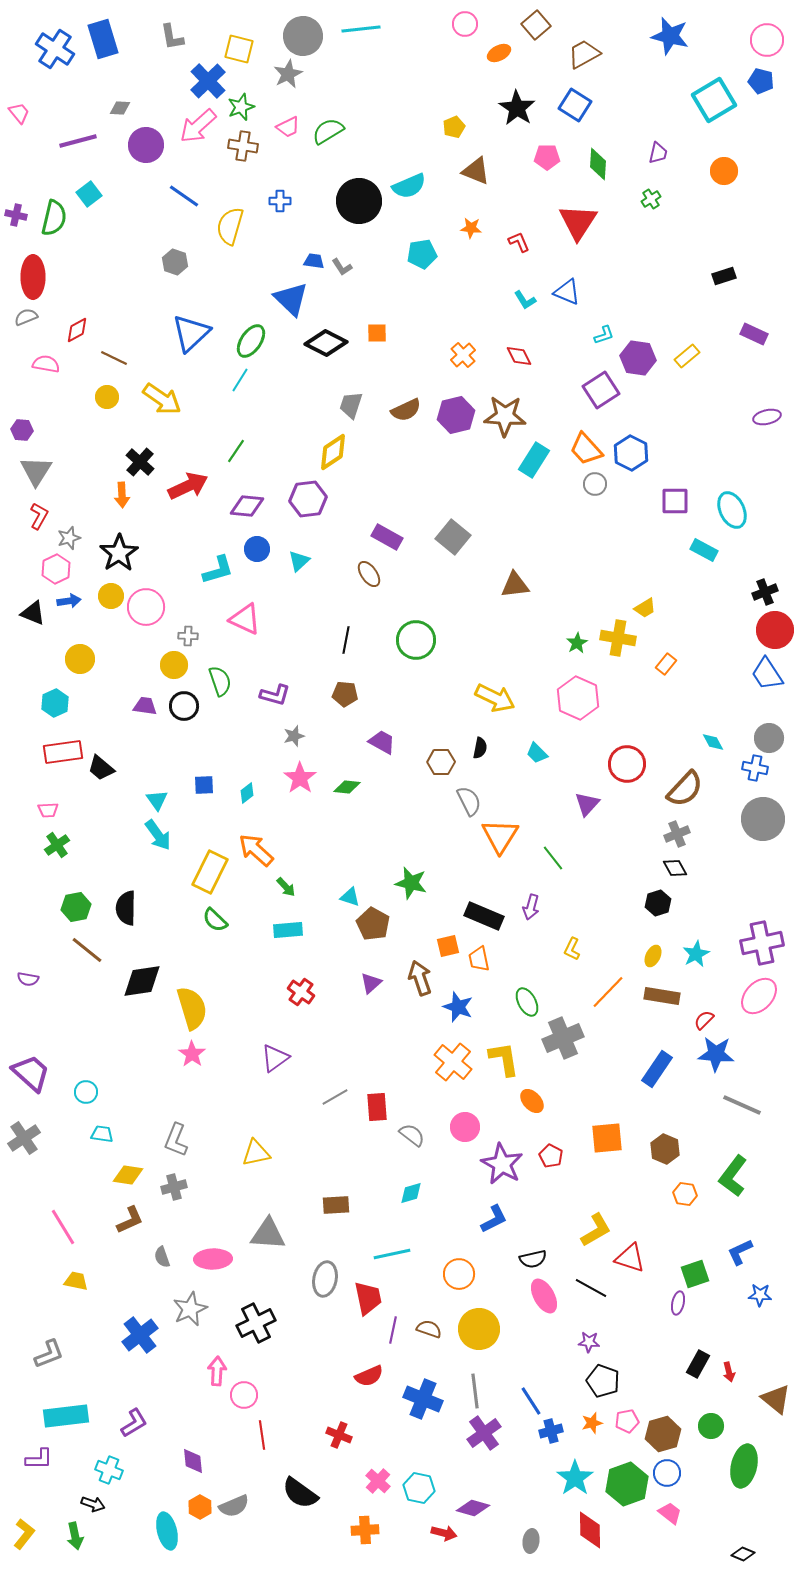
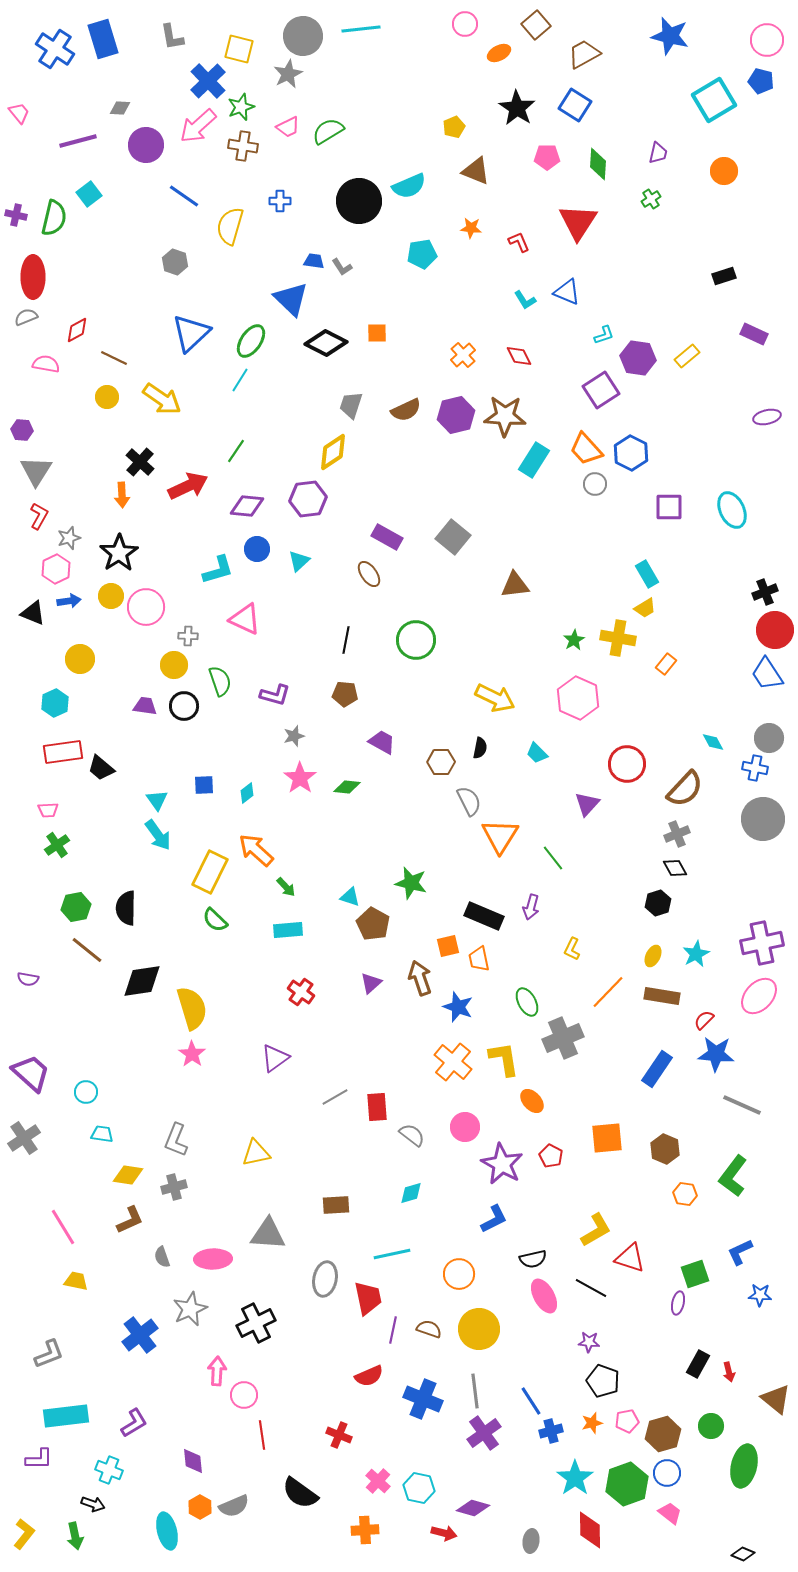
purple square at (675, 501): moved 6 px left, 6 px down
cyan rectangle at (704, 550): moved 57 px left, 24 px down; rotated 32 degrees clockwise
green star at (577, 643): moved 3 px left, 3 px up
